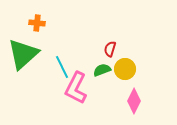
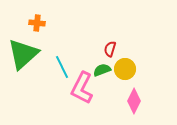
pink L-shape: moved 6 px right
